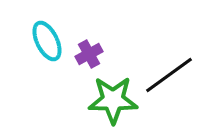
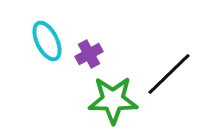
black line: moved 1 px up; rotated 8 degrees counterclockwise
